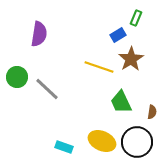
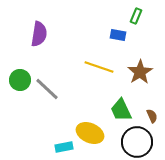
green rectangle: moved 2 px up
blue rectangle: rotated 42 degrees clockwise
brown star: moved 9 px right, 13 px down
green circle: moved 3 px right, 3 px down
green trapezoid: moved 8 px down
brown semicircle: moved 4 px down; rotated 32 degrees counterclockwise
yellow ellipse: moved 12 px left, 8 px up
cyan rectangle: rotated 30 degrees counterclockwise
